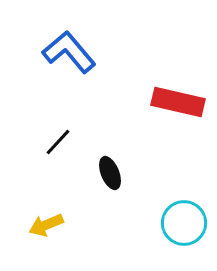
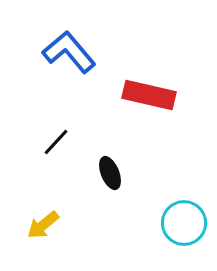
red rectangle: moved 29 px left, 7 px up
black line: moved 2 px left
yellow arrow: moved 3 px left; rotated 16 degrees counterclockwise
